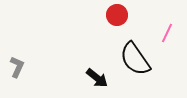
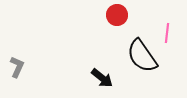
pink line: rotated 18 degrees counterclockwise
black semicircle: moved 7 px right, 3 px up
black arrow: moved 5 px right
